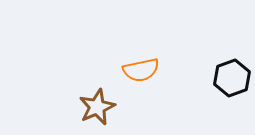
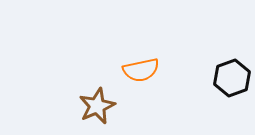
brown star: moved 1 px up
